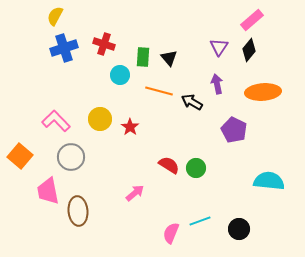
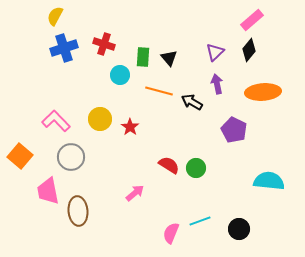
purple triangle: moved 4 px left, 5 px down; rotated 12 degrees clockwise
